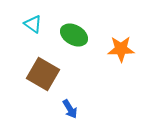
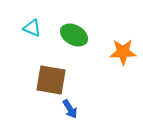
cyan triangle: moved 1 px left, 4 px down; rotated 12 degrees counterclockwise
orange star: moved 2 px right, 3 px down
brown square: moved 8 px right, 6 px down; rotated 20 degrees counterclockwise
